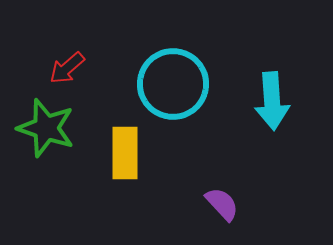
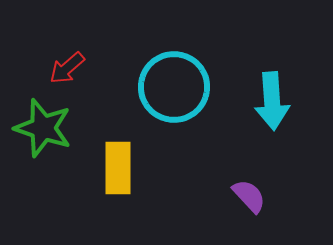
cyan circle: moved 1 px right, 3 px down
green star: moved 3 px left
yellow rectangle: moved 7 px left, 15 px down
purple semicircle: moved 27 px right, 8 px up
